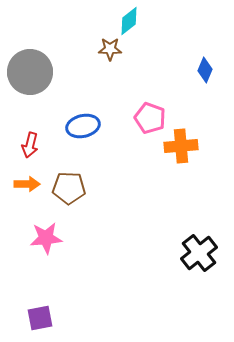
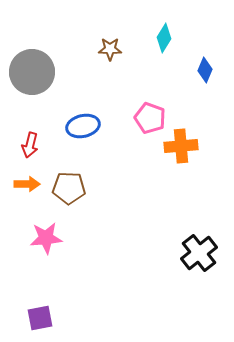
cyan diamond: moved 35 px right, 17 px down; rotated 20 degrees counterclockwise
gray circle: moved 2 px right
